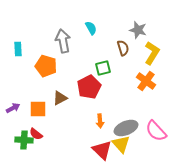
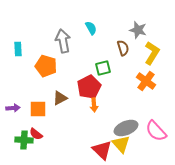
purple arrow: rotated 24 degrees clockwise
orange arrow: moved 6 px left, 16 px up
